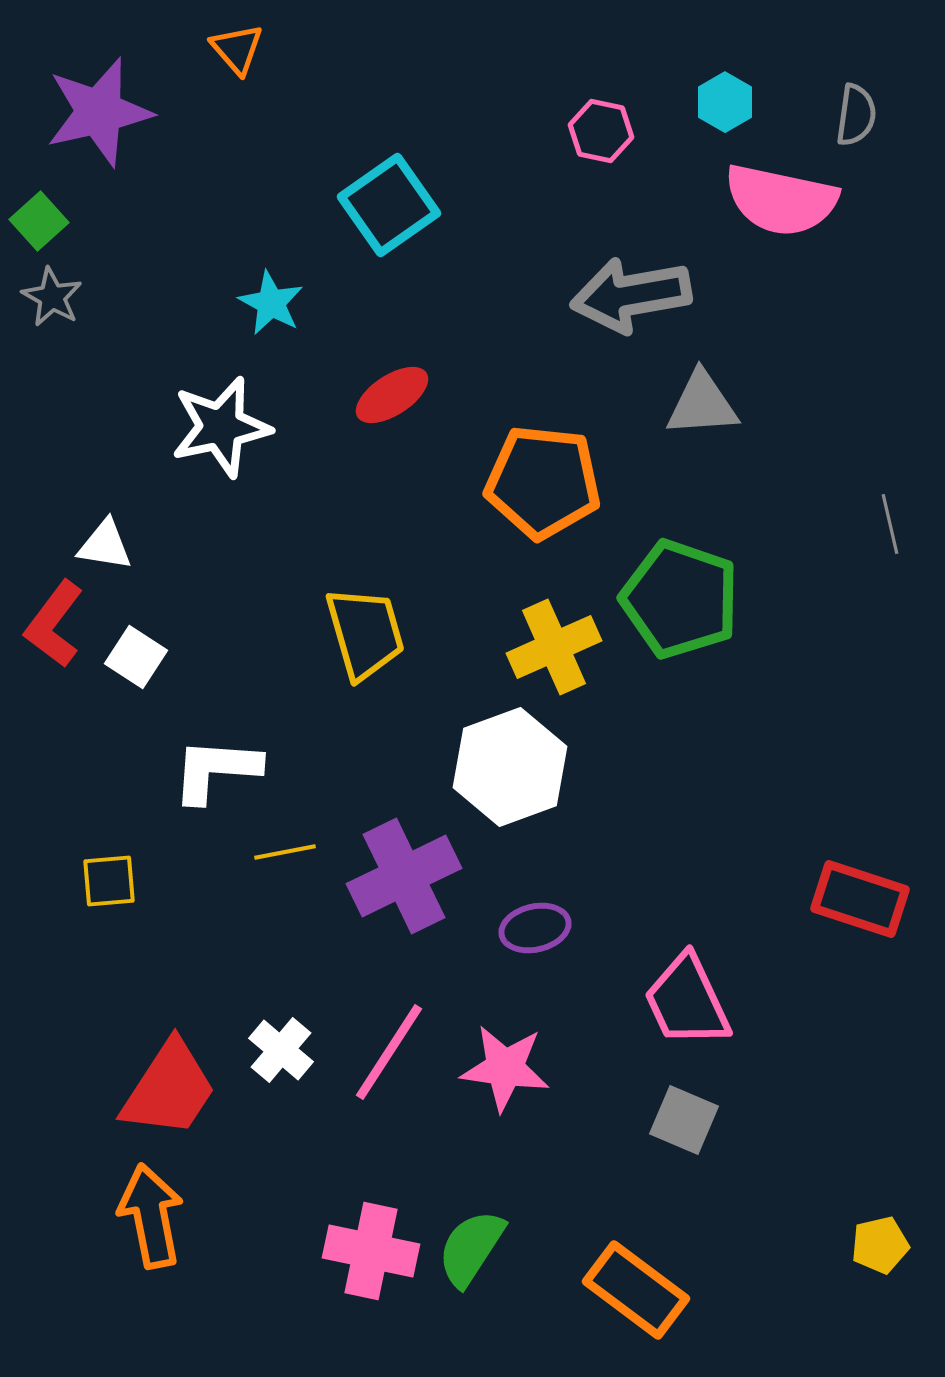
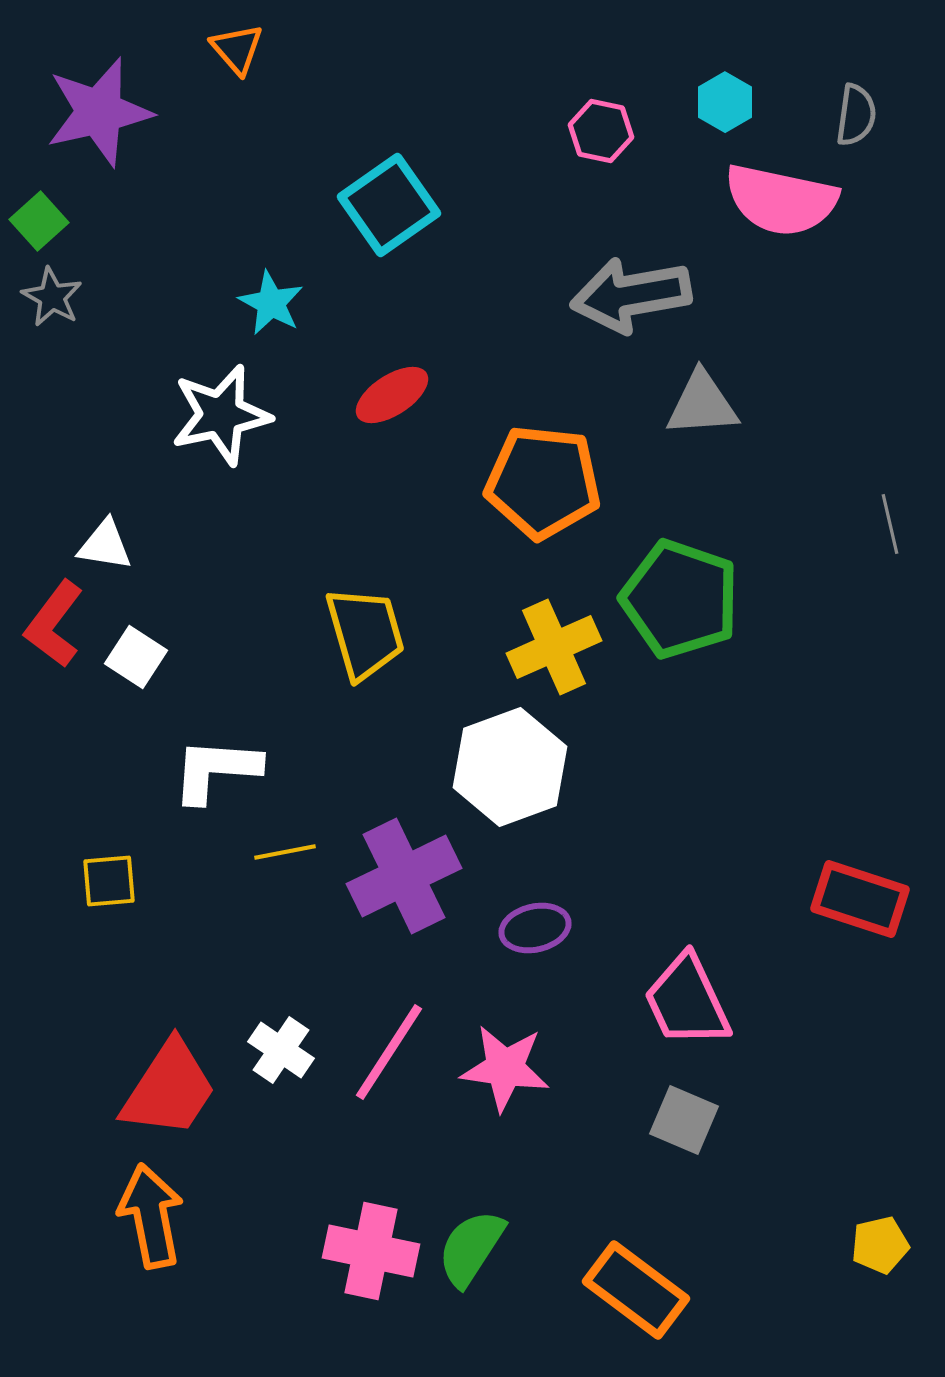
white star: moved 12 px up
white cross: rotated 6 degrees counterclockwise
